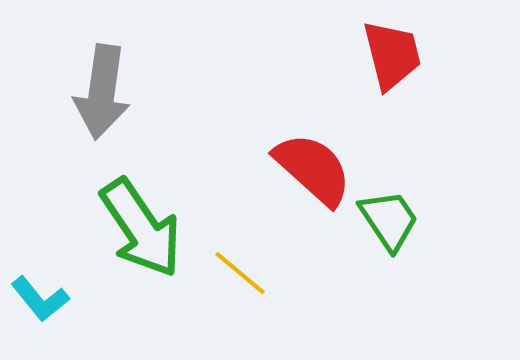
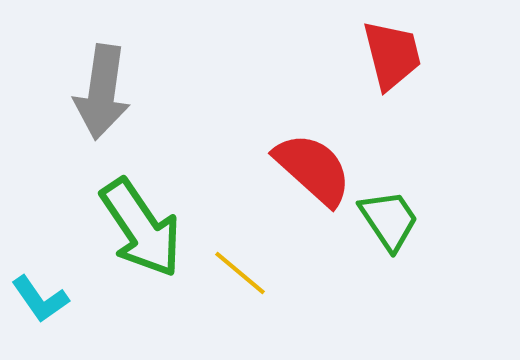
cyan L-shape: rotated 4 degrees clockwise
